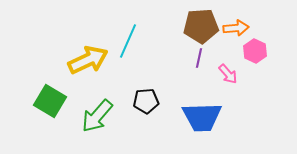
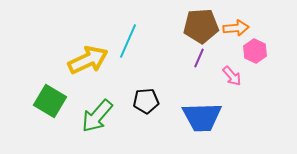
purple line: rotated 12 degrees clockwise
pink arrow: moved 4 px right, 2 px down
